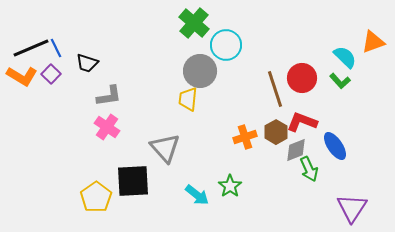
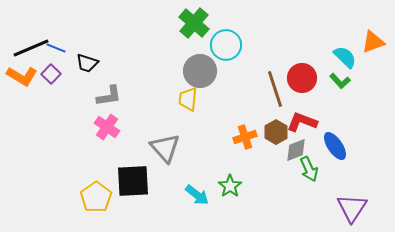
blue line: rotated 42 degrees counterclockwise
